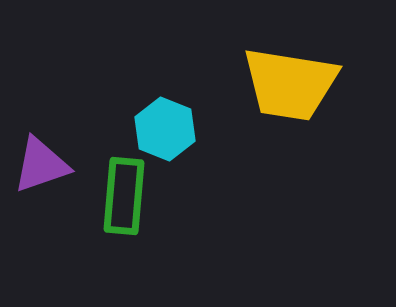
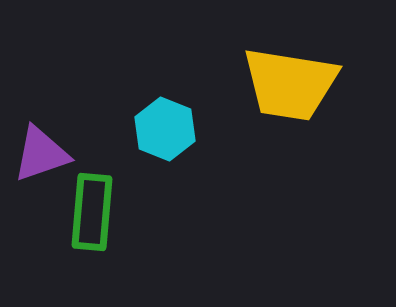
purple triangle: moved 11 px up
green rectangle: moved 32 px left, 16 px down
